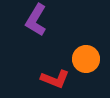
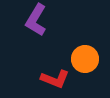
orange circle: moved 1 px left
